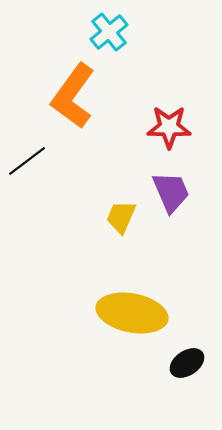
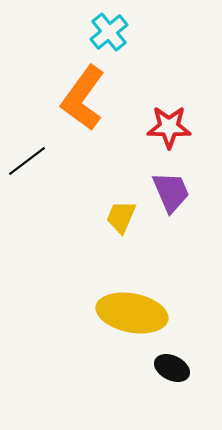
orange L-shape: moved 10 px right, 2 px down
black ellipse: moved 15 px left, 5 px down; rotated 60 degrees clockwise
